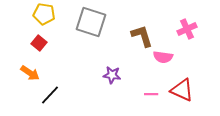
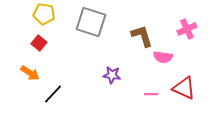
red triangle: moved 2 px right, 2 px up
black line: moved 3 px right, 1 px up
